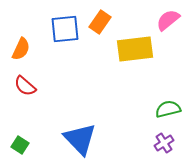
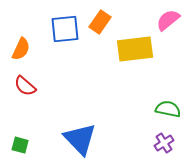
green semicircle: rotated 25 degrees clockwise
green square: rotated 18 degrees counterclockwise
